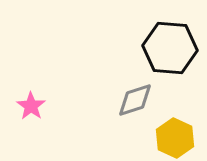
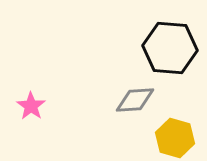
gray diamond: rotated 15 degrees clockwise
yellow hexagon: rotated 9 degrees counterclockwise
